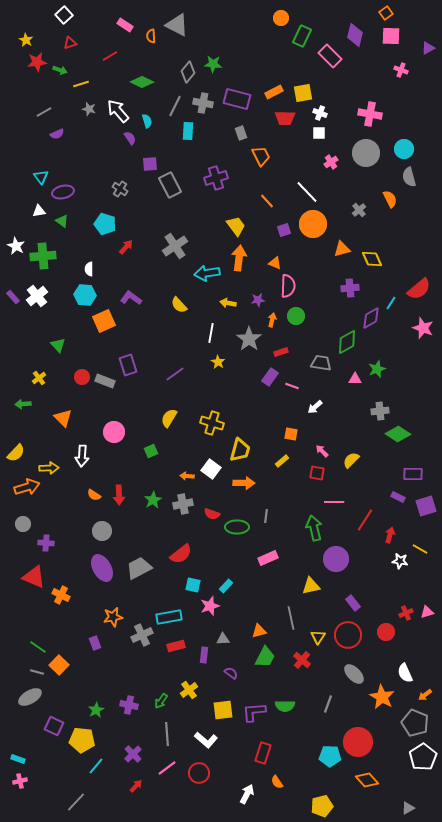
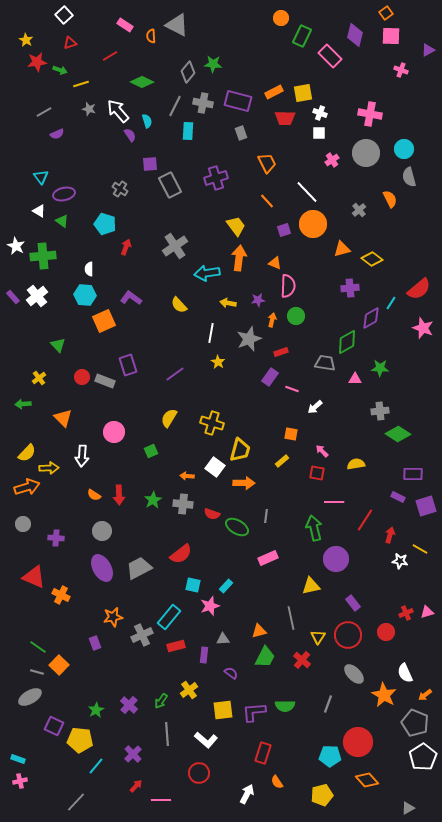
purple triangle at (428, 48): moved 2 px down
purple rectangle at (237, 99): moved 1 px right, 2 px down
purple semicircle at (130, 138): moved 3 px up
orange trapezoid at (261, 156): moved 6 px right, 7 px down
pink cross at (331, 162): moved 1 px right, 2 px up
purple ellipse at (63, 192): moved 1 px right, 2 px down
white triangle at (39, 211): rotated 40 degrees clockwise
red arrow at (126, 247): rotated 21 degrees counterclockwise
yellow diamond at (372, 259): rotated 30 degrees counterclockwise
gray star at (249, 339): rotated 15 degrees clockwise
gray trapezoid at (321, 363): moved 4 px right
green star at (377, 369): moved 3 px right, 1 px up; rotated 24 degrees clockwise
pink line at (292, 386): moved 3 px down
yellow semicircle at (16, 453): moved 11 px right
yellow semicircle at (351, 460): moved 5 px right, 4 px down; rotated 36 degrees clockwise
white square at (211, 469): moved 4 px right, 2 px up
gray cross at (183, 504): rotated 18 degrees clockwise
green ellipse at (237, 527): rotated 30 degrees clockwise
purple cross at (46, 543): moved 10 px right, 5 px up
cyan rectangle at (169, 617): rotated 40 degrees counterclockwise
orange star at (382, 697): moved 2 px right, 2 px up
purple cross at (129, 705): rotated 30 degrees clockwise
yellow pentagon at (82, 740): moved 2 px left
pink line at (167, 768): moved 6 px left, 32 px down; rotated 36 degrees clockwise
yellow pentagon at (322, 806): moved 11 px up
